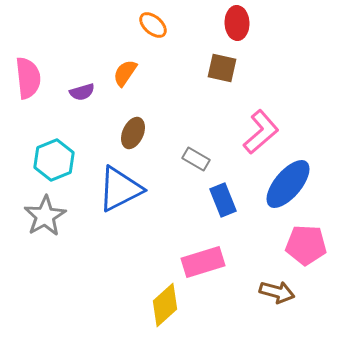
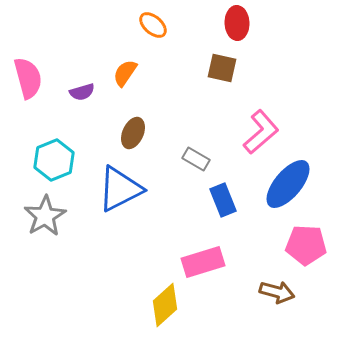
pink semicircle: rotated 9 degrees counterclockwise
